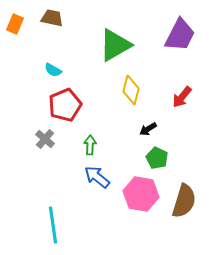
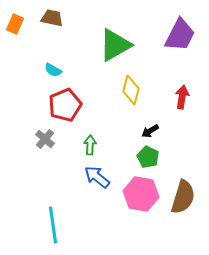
red arrow: rotated 150 degrees clockwise
black arrow: moved 2 px right, 2 px down
green pentagon: moved 9 px left, 1 px up
brown semicircle: moved 1 px left, 4 px up
